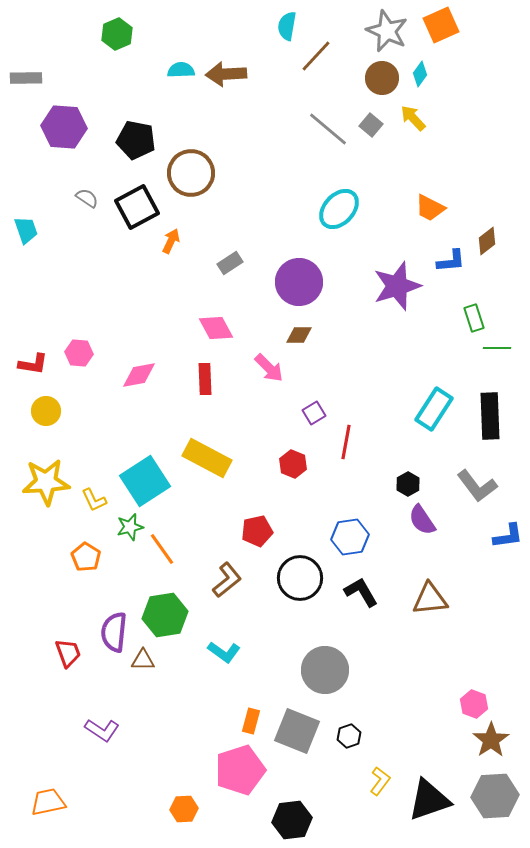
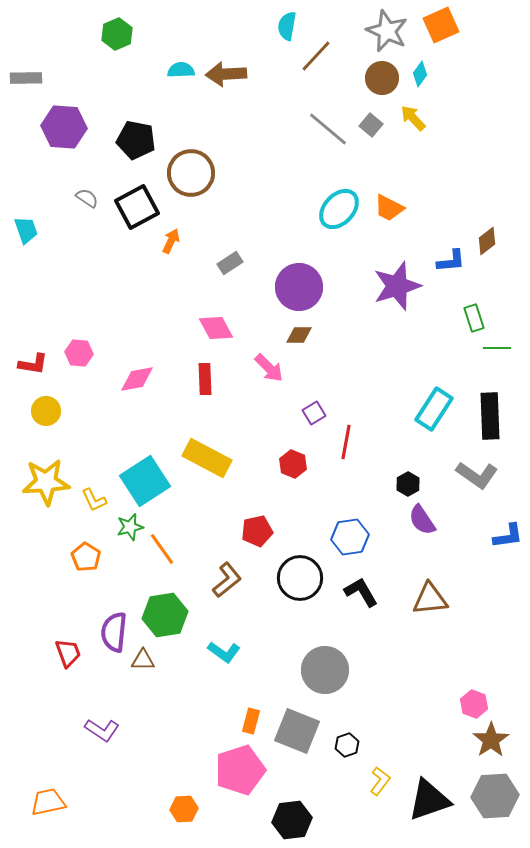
orange trapezoid at (430, 208): moved 41 px left
purple circle at (299, 282): moved 5 px down
pink diamond at (139, 375): moved 2 px left, 4 px down
gray L-shape at (477, 486): moved 11 px up; rotated 18 degrees counterclockwise
black hexagon at (349, 736): moved 2 px left, 9 px down
